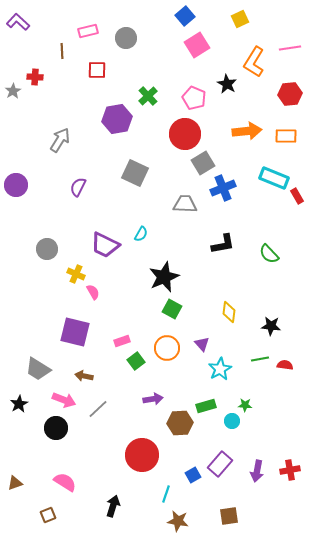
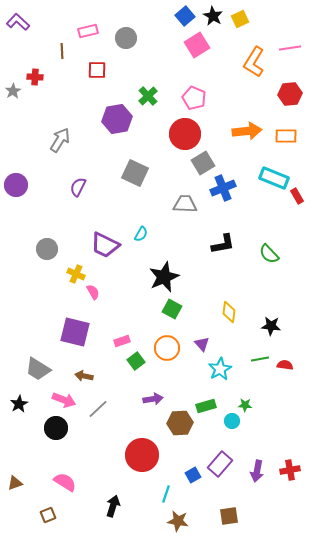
black star at (227, 84): moved 14 px left, 68 px up
